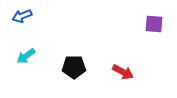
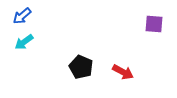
blue arrow: rotated 18 degrees counterclockwise
cyan arrow: moved 2 px left, 14 px up
black pentagon: moved 7 px right; rotated 25 degrees clockwise
